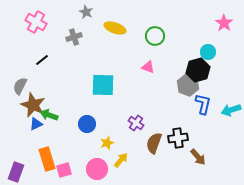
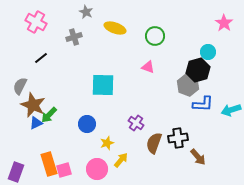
black line: moved 1 px left, 2 px up
blue L-shape: rotated 80 degrees clockwise
green arrow: rotated 66 degrees counterclockwise
blue triangle: moved 1 px up
orange rectangle: moved 2 px right, 5 px down
